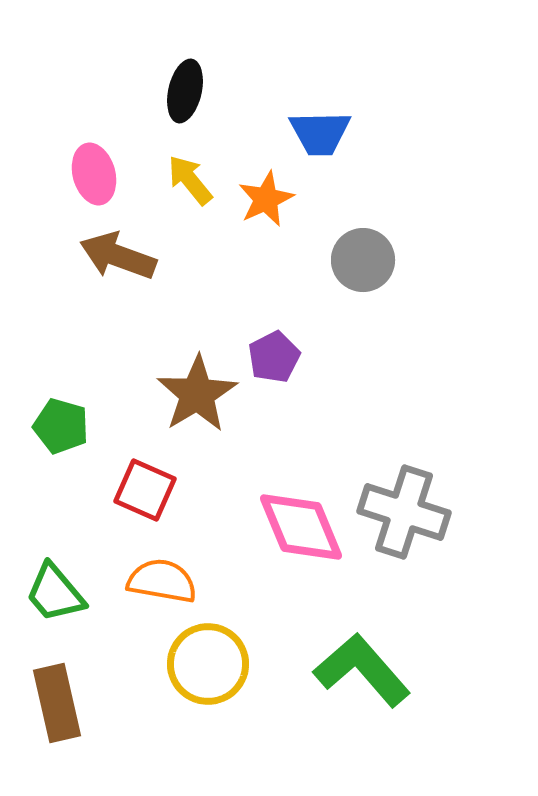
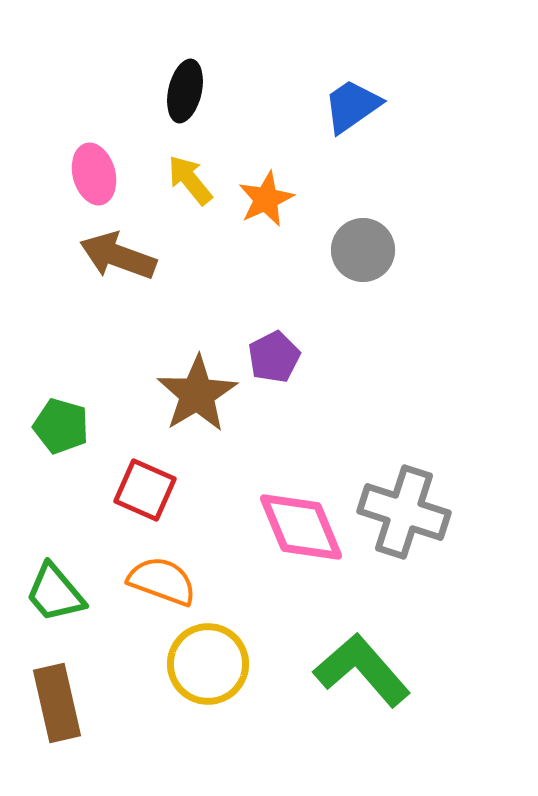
blue trapezoid: moved 32 px right, 27 px up; rotated 146 degrees clockwise
gray circle: moved 10 px up
orange semicircle: rotated 10 degrees clockwise
